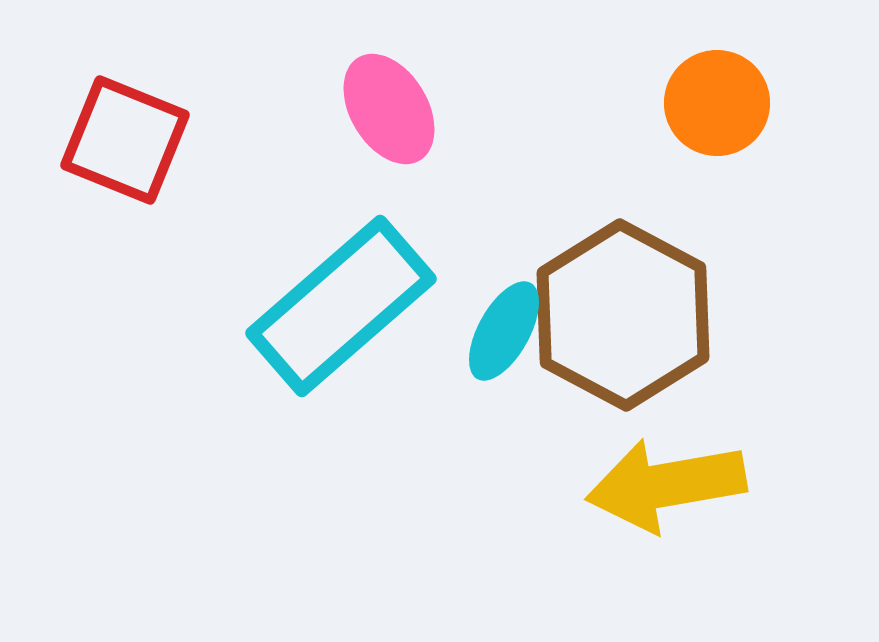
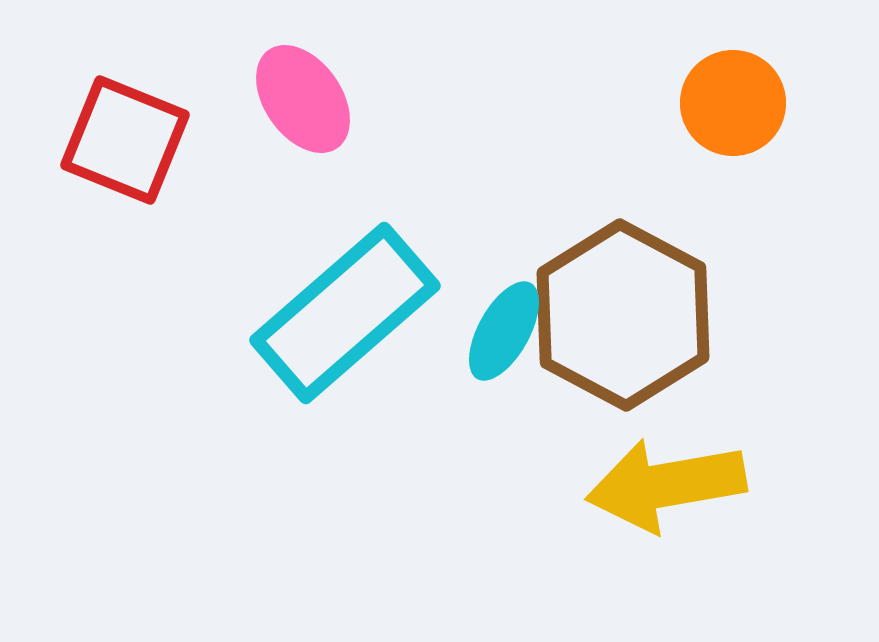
orange circle: moved 16 px right
pink ellipse: moved 86 px left, 10 px up; rotated 4 degrees counterclockwise
cyan rectangle: moved 4 px right, 7 px down
